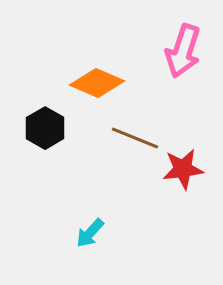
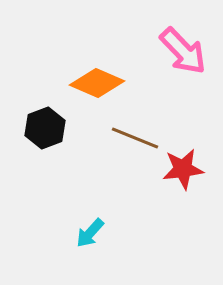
pink arrow: rotated 62 degrees counterclockwise
black hexagon: rotated 9 degrees clockwise
